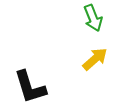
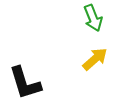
black L-shape: moved 5 px left, 4 px up
